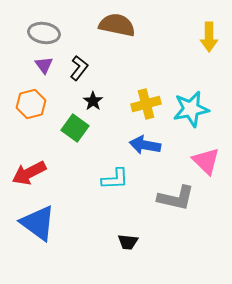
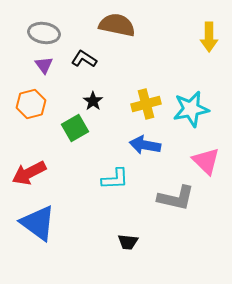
black L-shape: moved 5 px right, 9 px up; rotated 95 degrees counterclockwise
green square: rotated 24 degrees clockwise
